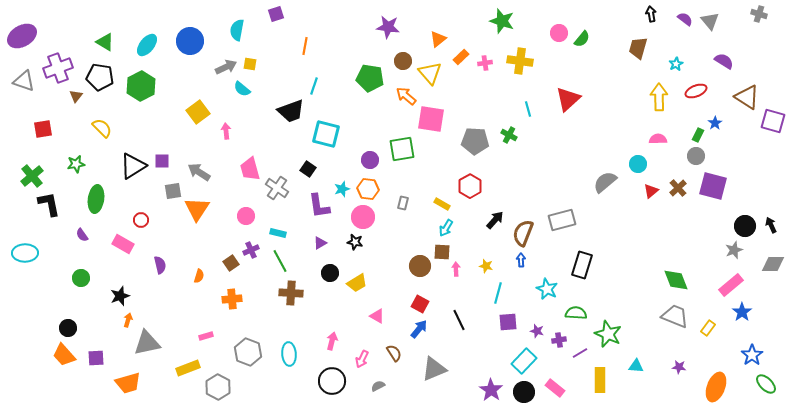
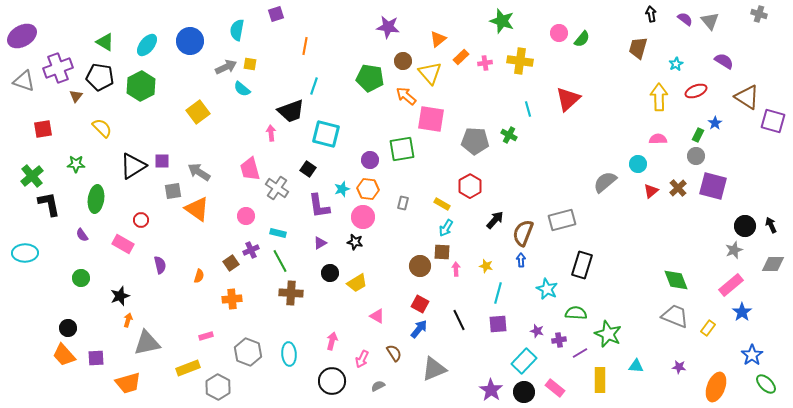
pink arrow at (226, 131): moved 45 px right, 2 px down
green star at (76, 164): rotated 12 degrees clockwise
orange triangle at (197, 209): rotated 28 degrees counterclockwise
purple square at (508, 322): moved 10 px left, 2 px down
